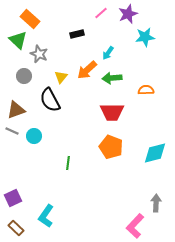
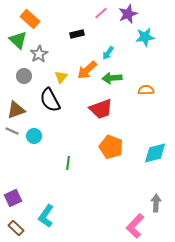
gray star: rotated 18 degrees clockwise
red trapezoid: moved 11 px left, 3 px up; rotated 20 degrees counterclockwise
